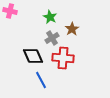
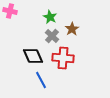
gray cross: moved 2 px up; rotated 16 degrees counterclockwise
